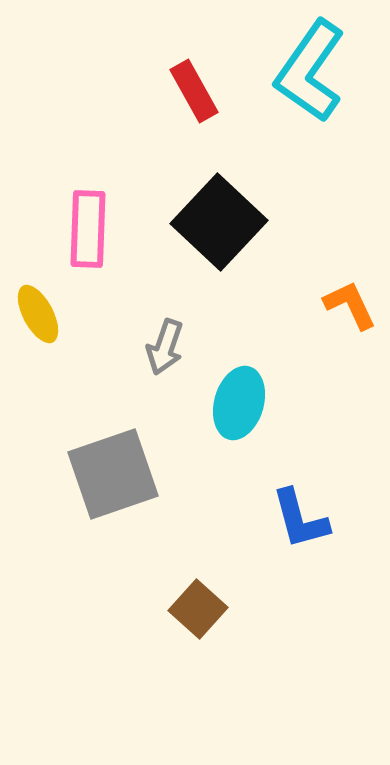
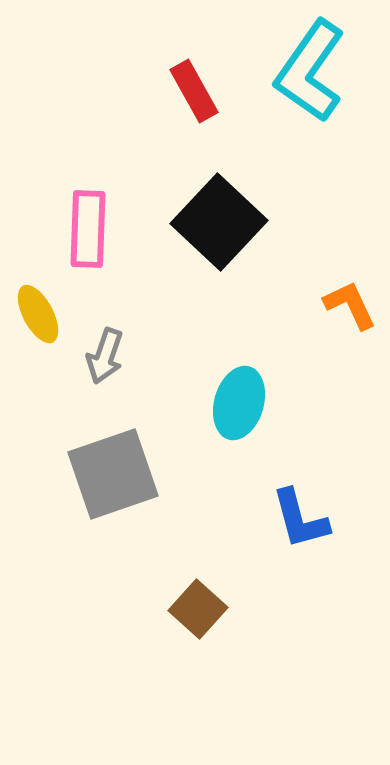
gray arrow: moved 60 px left, 9 px down
